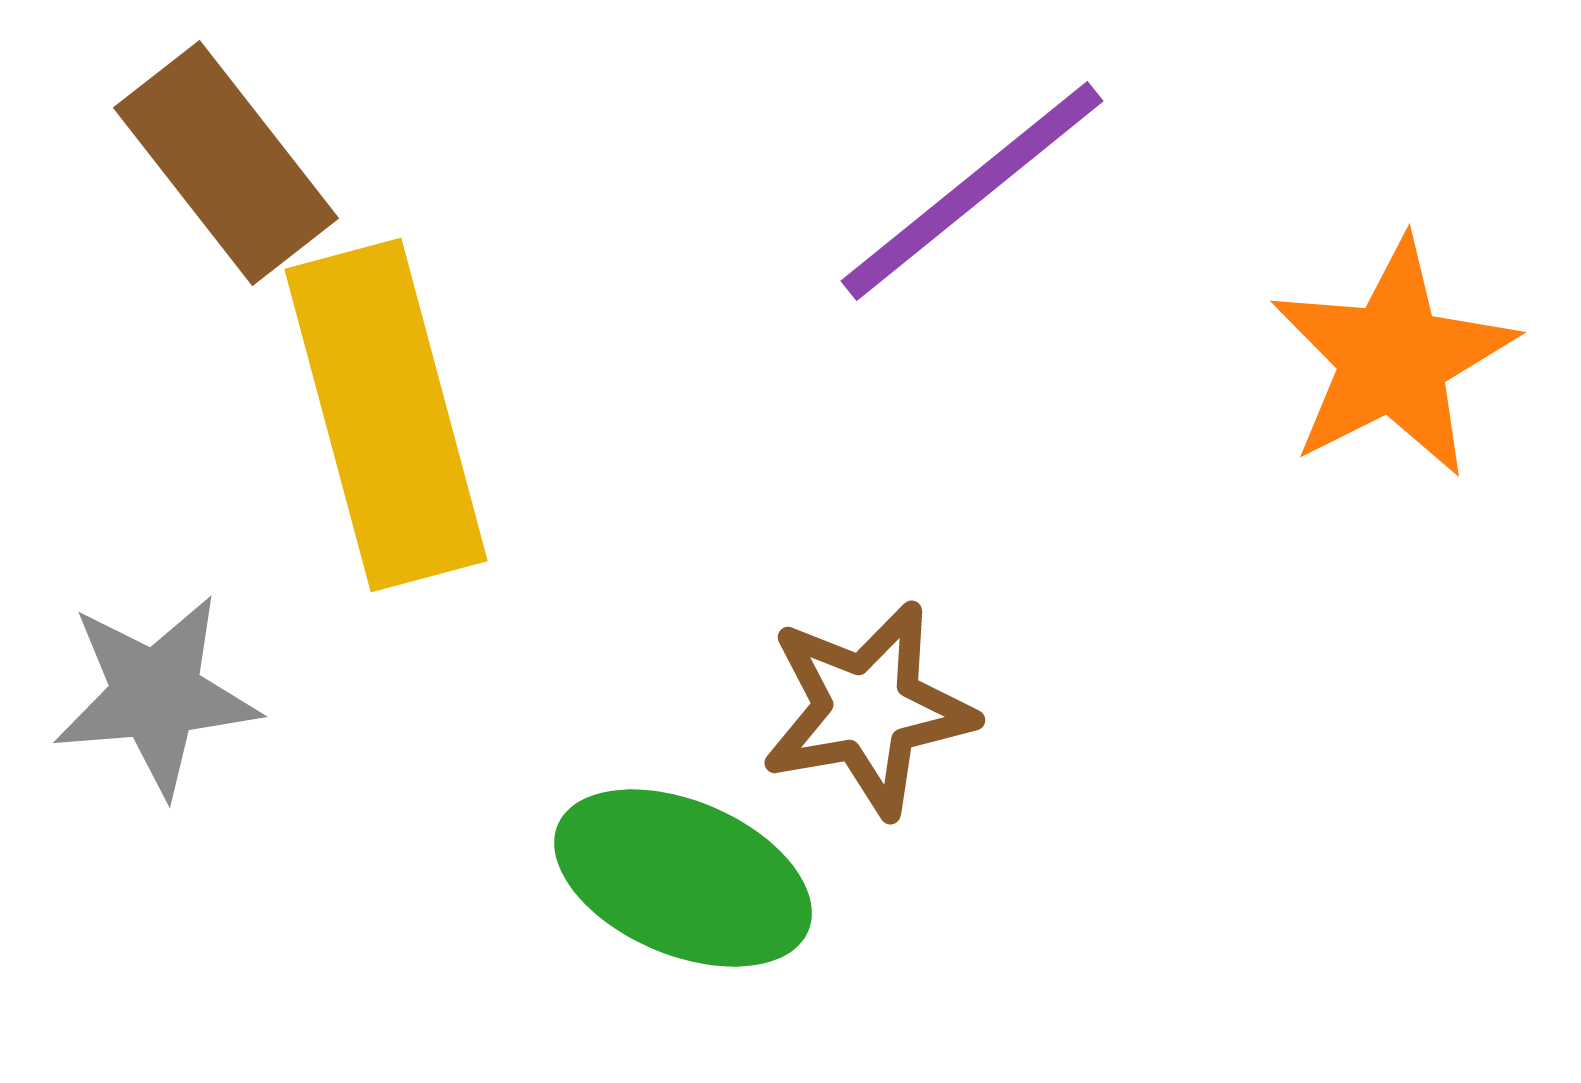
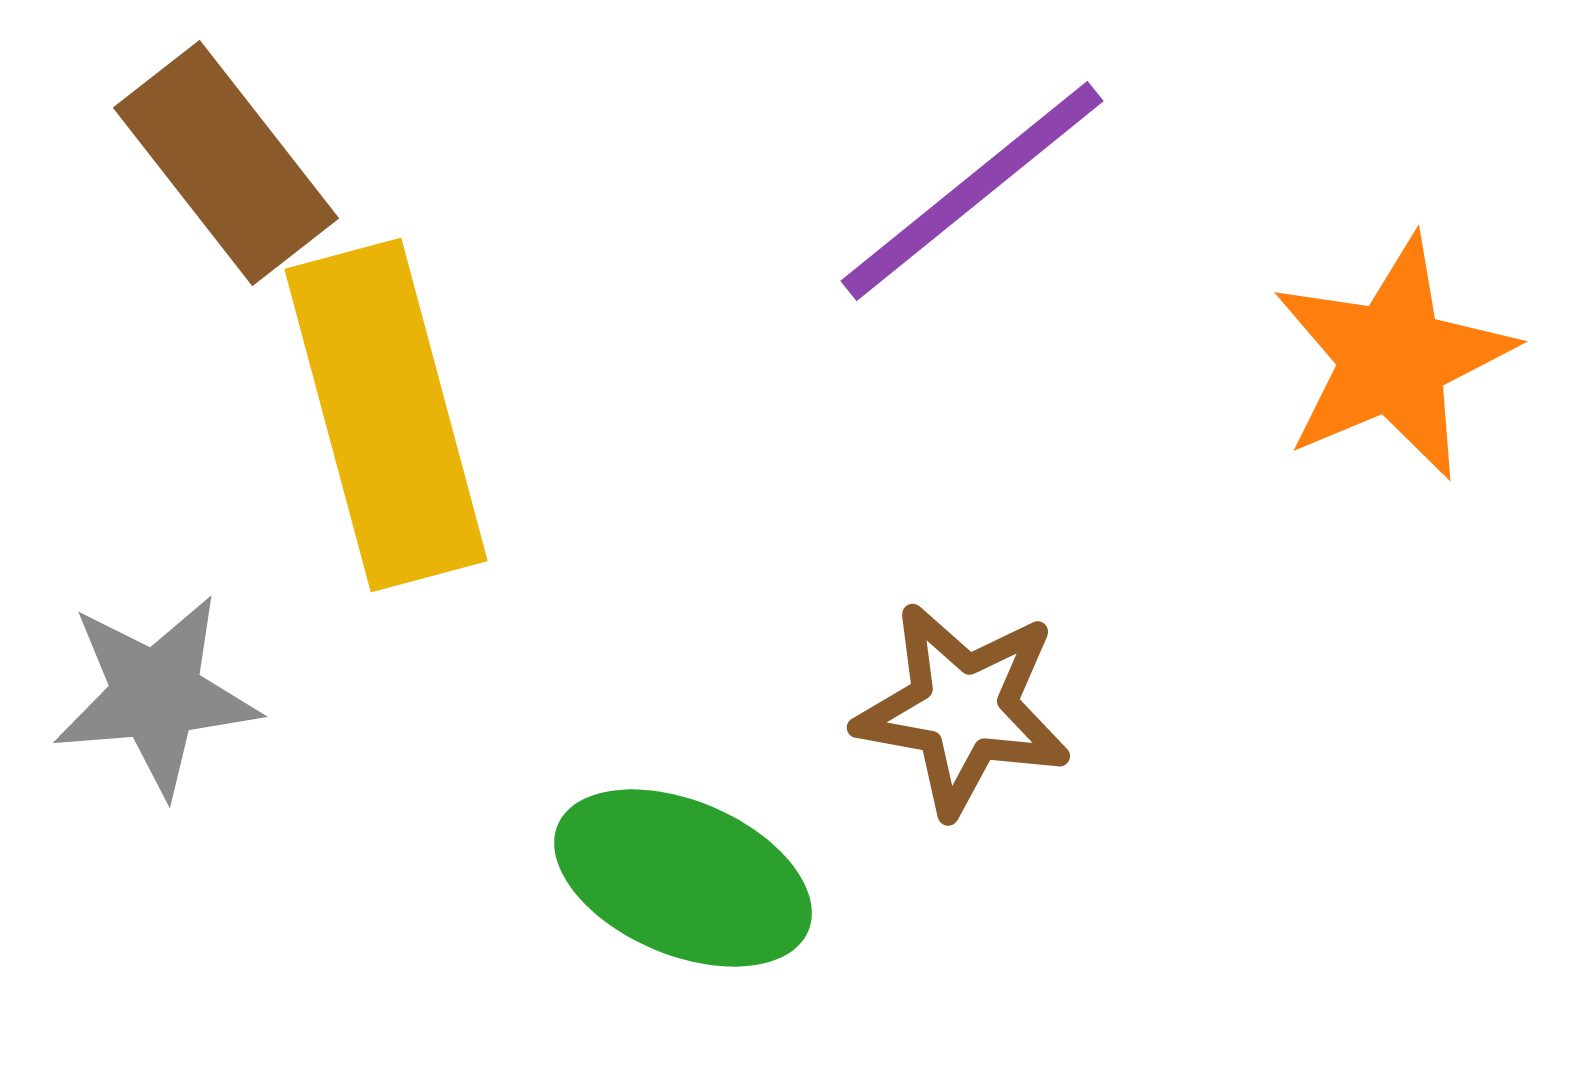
orange star: rotated 4 degrees clockwise
brown star: moved 95 px right; rotated 20 degrees clockwise
